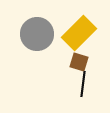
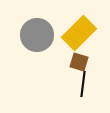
gray circle: moved 1 px down
